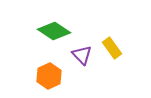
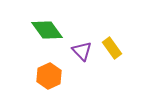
green diamond: moved 7 px left, 1 px up; rotated 20 degrees clockwise
purple triangle: moved 4 px up
